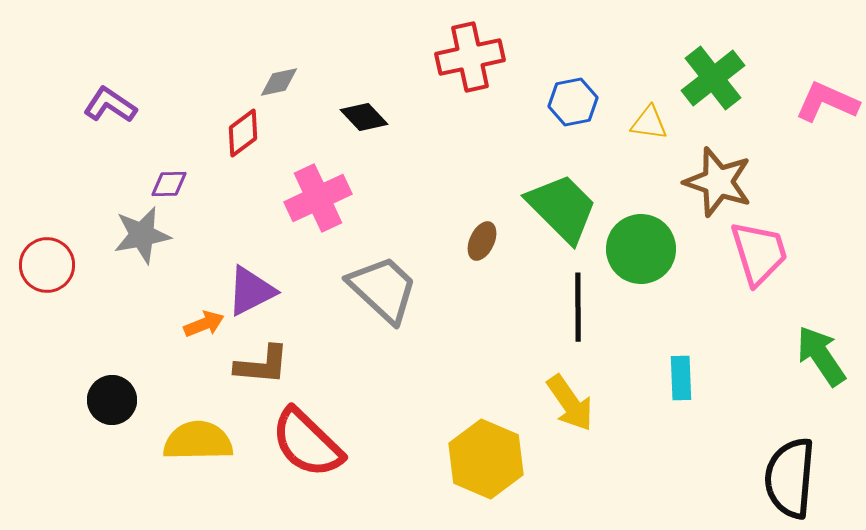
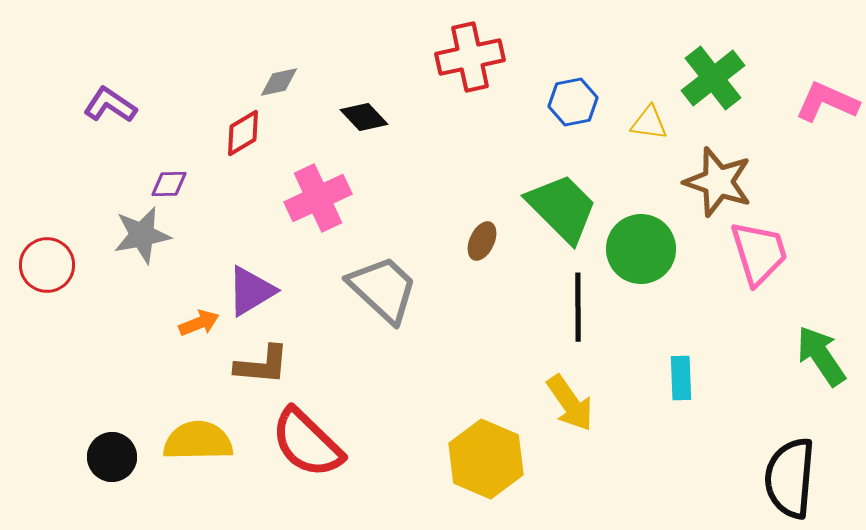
red diamond: rotated 6 degrees clockwise
purple triangle: rotated 4 degrees counterclockwise
orange arrow: moved 5 px left, 1 px up
black circle: moved 57 px down
